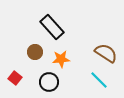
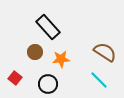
black rectangle: moved 4 px left
brown semicircle: moved 1 px left, 1 px up
black circle: moved 1 px left, 2 px down
